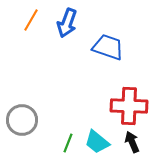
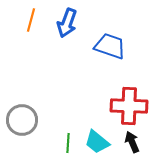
orange line: rotated 15 degrees counterclockwise
blue trapezoid: moved 2 px right, 1 px up
green line: rotated 18 degrees counterclockwise
